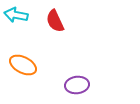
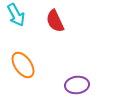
cyan arrow: rotated 130 degrees counterclockwise
orange ellipse: rotated 28 degrees clockwise
